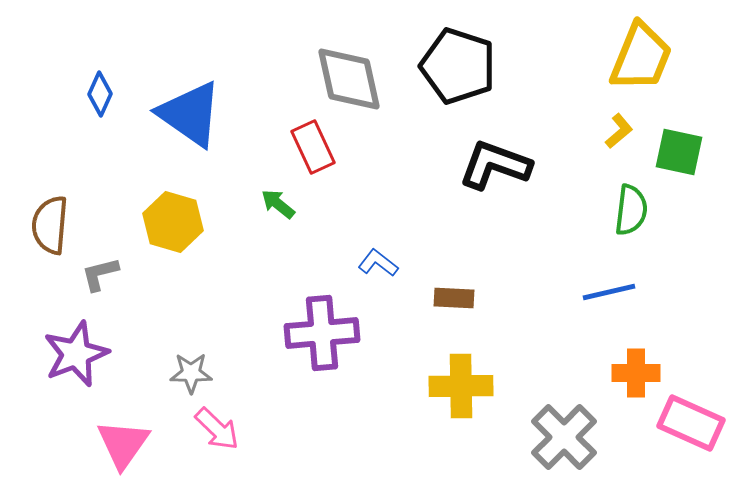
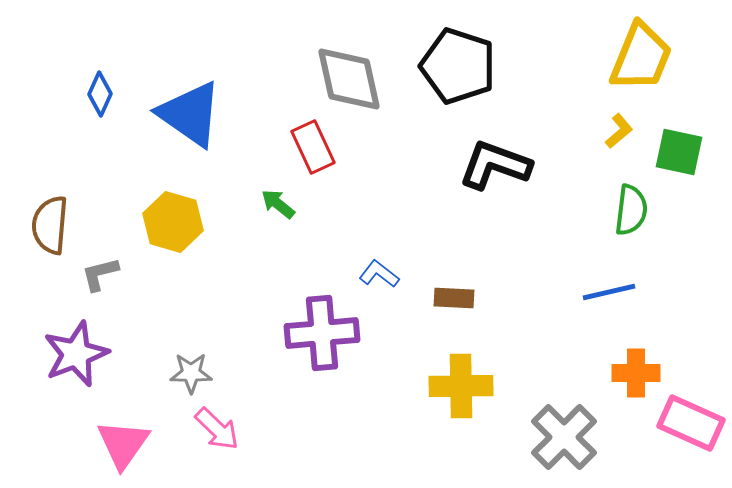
blue L-shape: moved 1 px right, 11 px down
